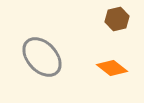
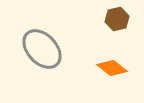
gray ellipse: moved 8 px up
